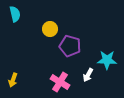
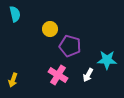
pink cross: moved 2 px left, 7 px up
